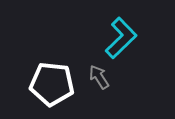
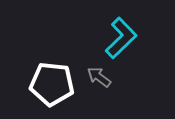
gray arrow: rotated 20 degrees counterclockwise
